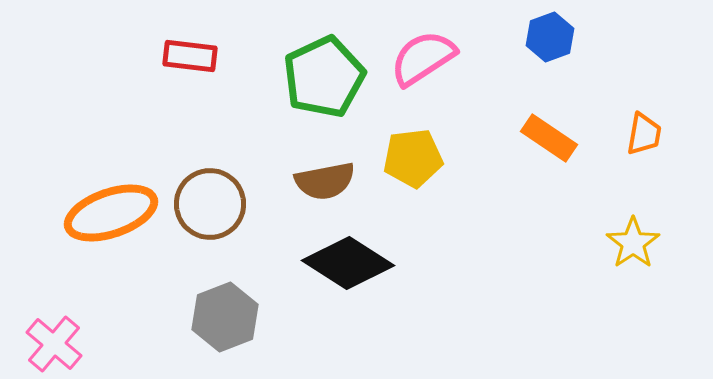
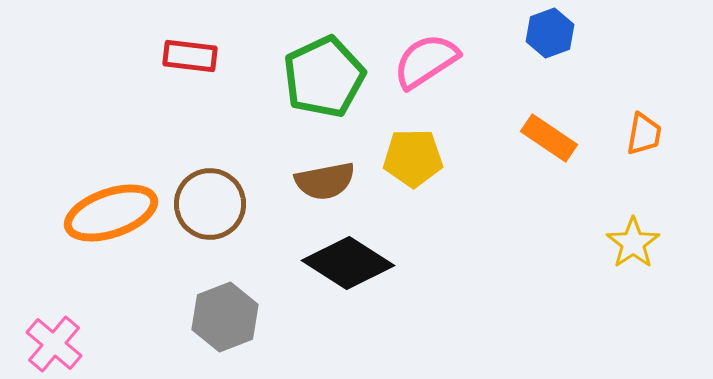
blue hexagon: moved 4 px up
pink semicircle: moved 3 px right, 3 px down
yellow pentagon: rotated 6 degrees clockwise
